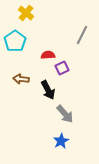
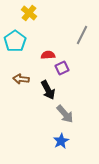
yellow cross: moved 3 px right
